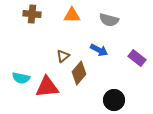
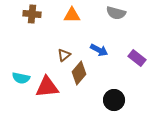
gray semicircle: moved 7 px right, 7 px up
brown triangle: moved 1 px right, 1 px up
